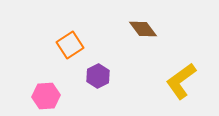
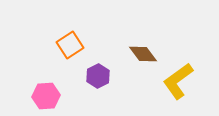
brown diamond: moved 25 px down
yellow L-shape: moved 3 px left
